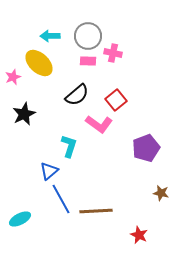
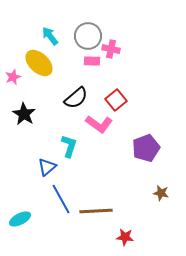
cyan arrow: rotated 54 degrees clockwise
pink cross: moved 2 px left, 4 px up
pink rectangle: moved 4 px right
black semicircle: moved 1 px left, 3 px down
black star: rotated 15 degrees counterclockwise
blue triangle: moved 2 px left, 4 px up
red star: moved 14 px left, 2 px down; rotated 18 degrees counterclockwise
